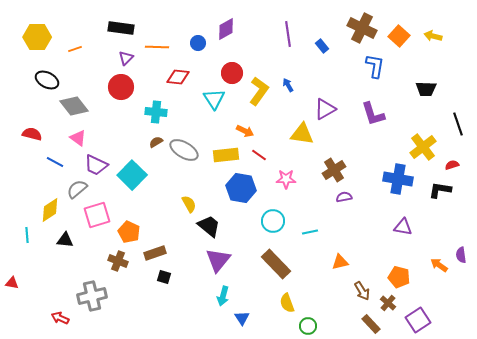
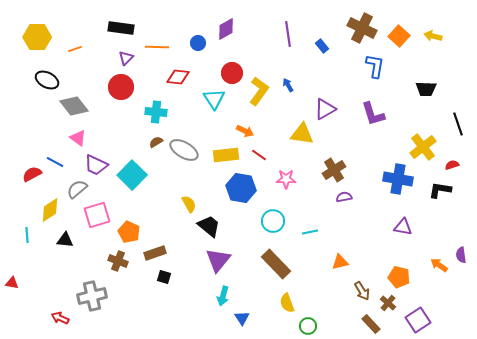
red semicircle at (32, 134): moved 40 px down; rotated 42 degrees counterclockwise
